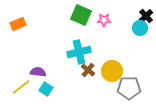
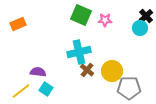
pink star: moved 1 px right
brown cross: moved 1 px left
yellow line: moved 4 px down
